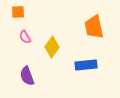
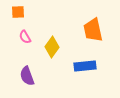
orange trapezoid: moved 1 px left, 3 px down
blue rectangle: moved 1 px left, 1 px down
